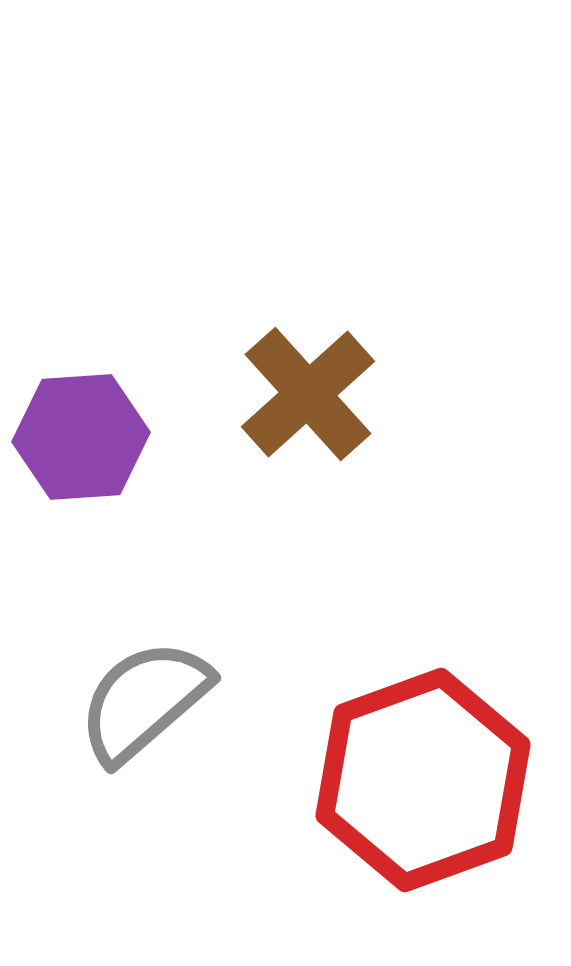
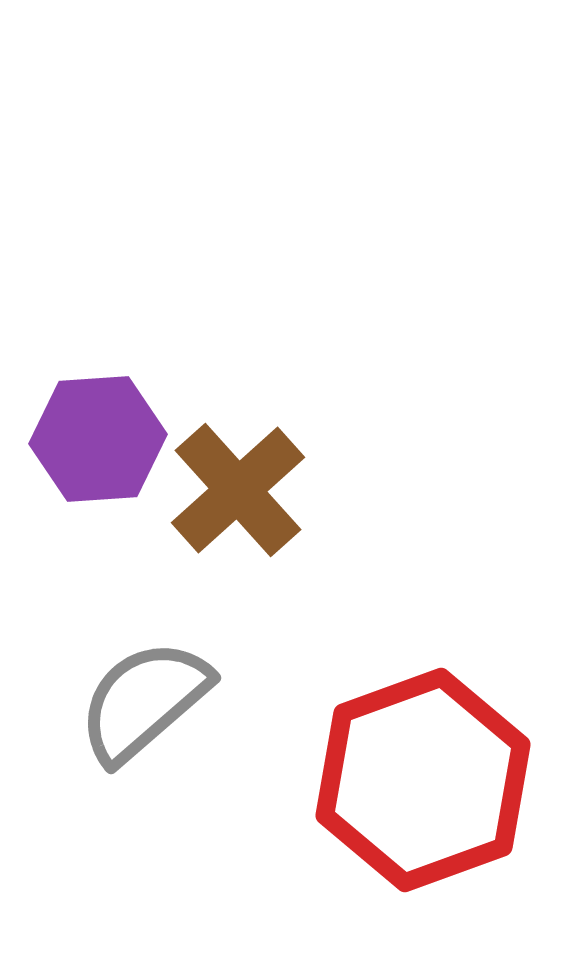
brown cross: moved 70 px left, 96 px down
purple hexagon: moved 17 px right, 2 px down
